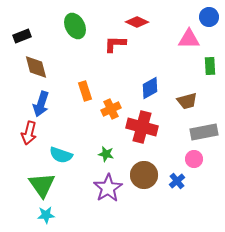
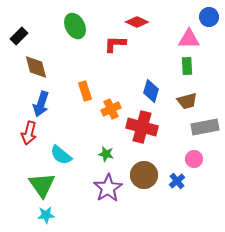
black rectangle: moved 3 px left; rotated 24 degrees counterclockwise
green rectangle: moved 23 px left
blue diamond: moved 1 px right, 3 px down; rotated 45 degrees counterclockwise
gray rectangle: moved 1 px right, 5 px up
cyan semicircle: rotated 20 degrees clockwise
